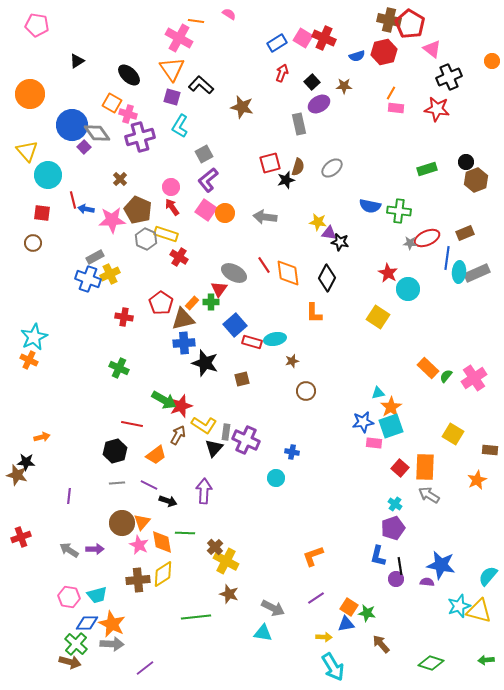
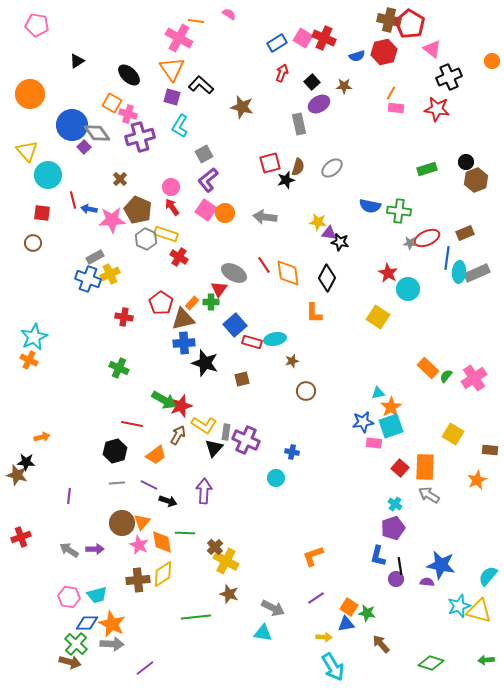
blue arrow at (86, 209): moved 3 px right
